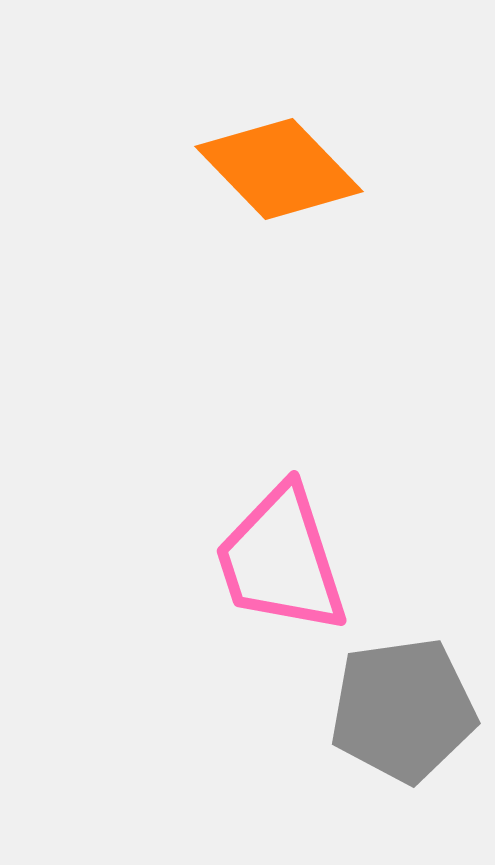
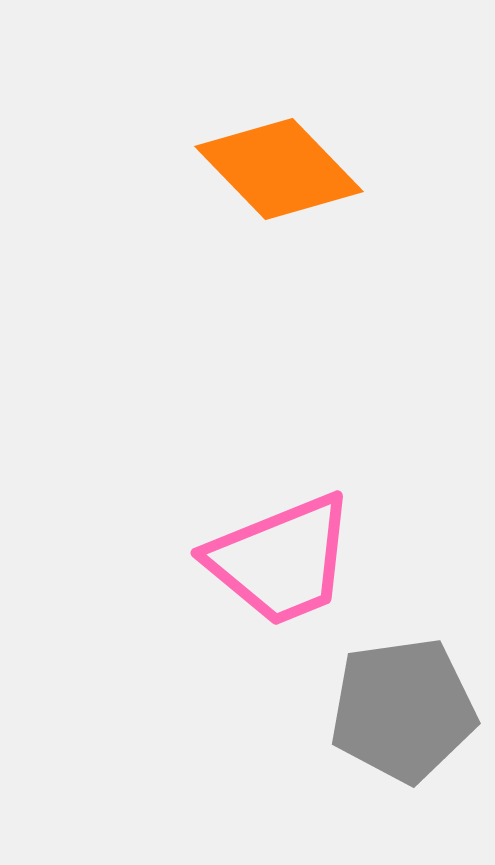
pink trapezoid: rotated 94 degrees counterclockwise
